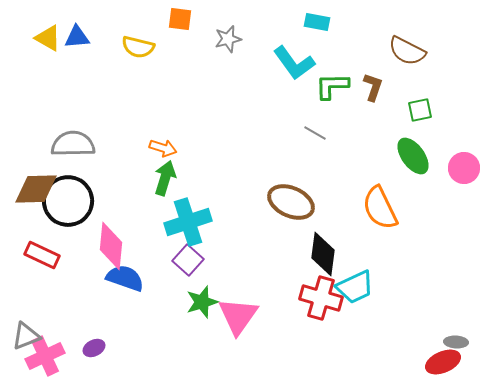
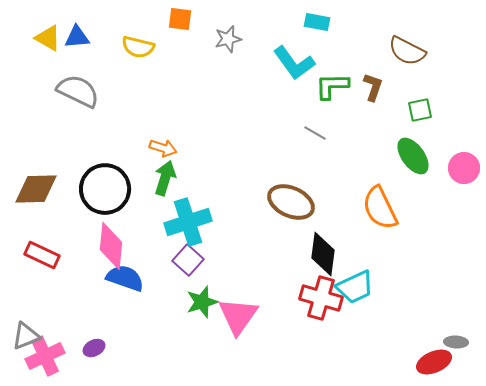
gray semicircle: moved 5 px right, 53 px up; rotated 27 degrees clockwise
black circle: moved 37 px right, 12 px up
red ellipse: moved 9 px left
